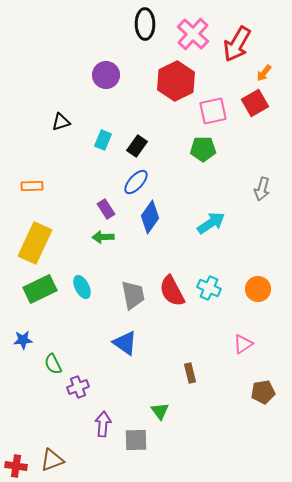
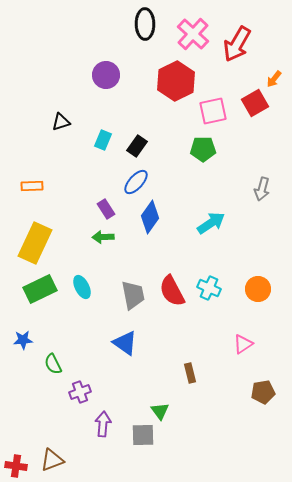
orange arrow: moved 10 px right, 6 px down
purple cross: moved 2 px right, 5 px down
gray square: moved 7 px right, 5 px up
